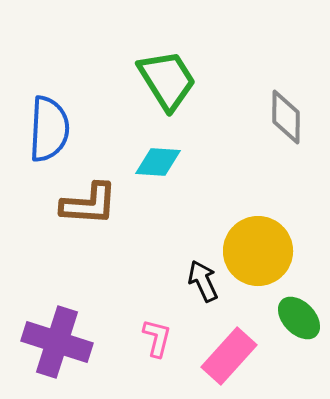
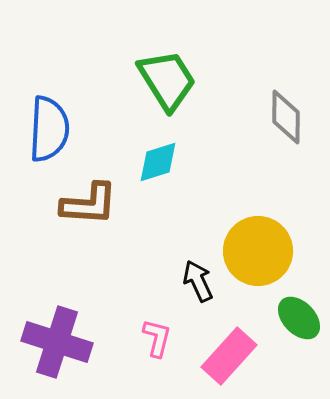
cyan diamond: rotated 21 degrees counterclockwise
black arrow: moved 5 px left
